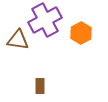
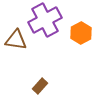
brown triangle: moved 2 px left
brown rectangle: rotated 42 degrees clockwise
